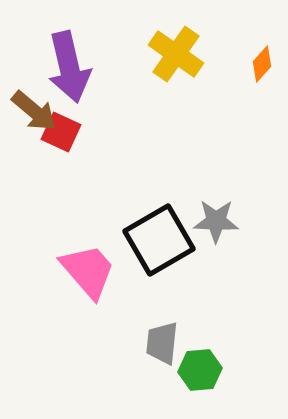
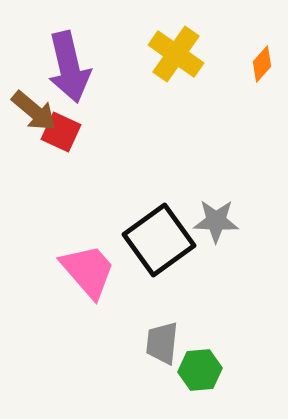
black square: rotated 6 degrees counterclockwise
